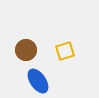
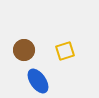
brown circle: moved 2 px left
